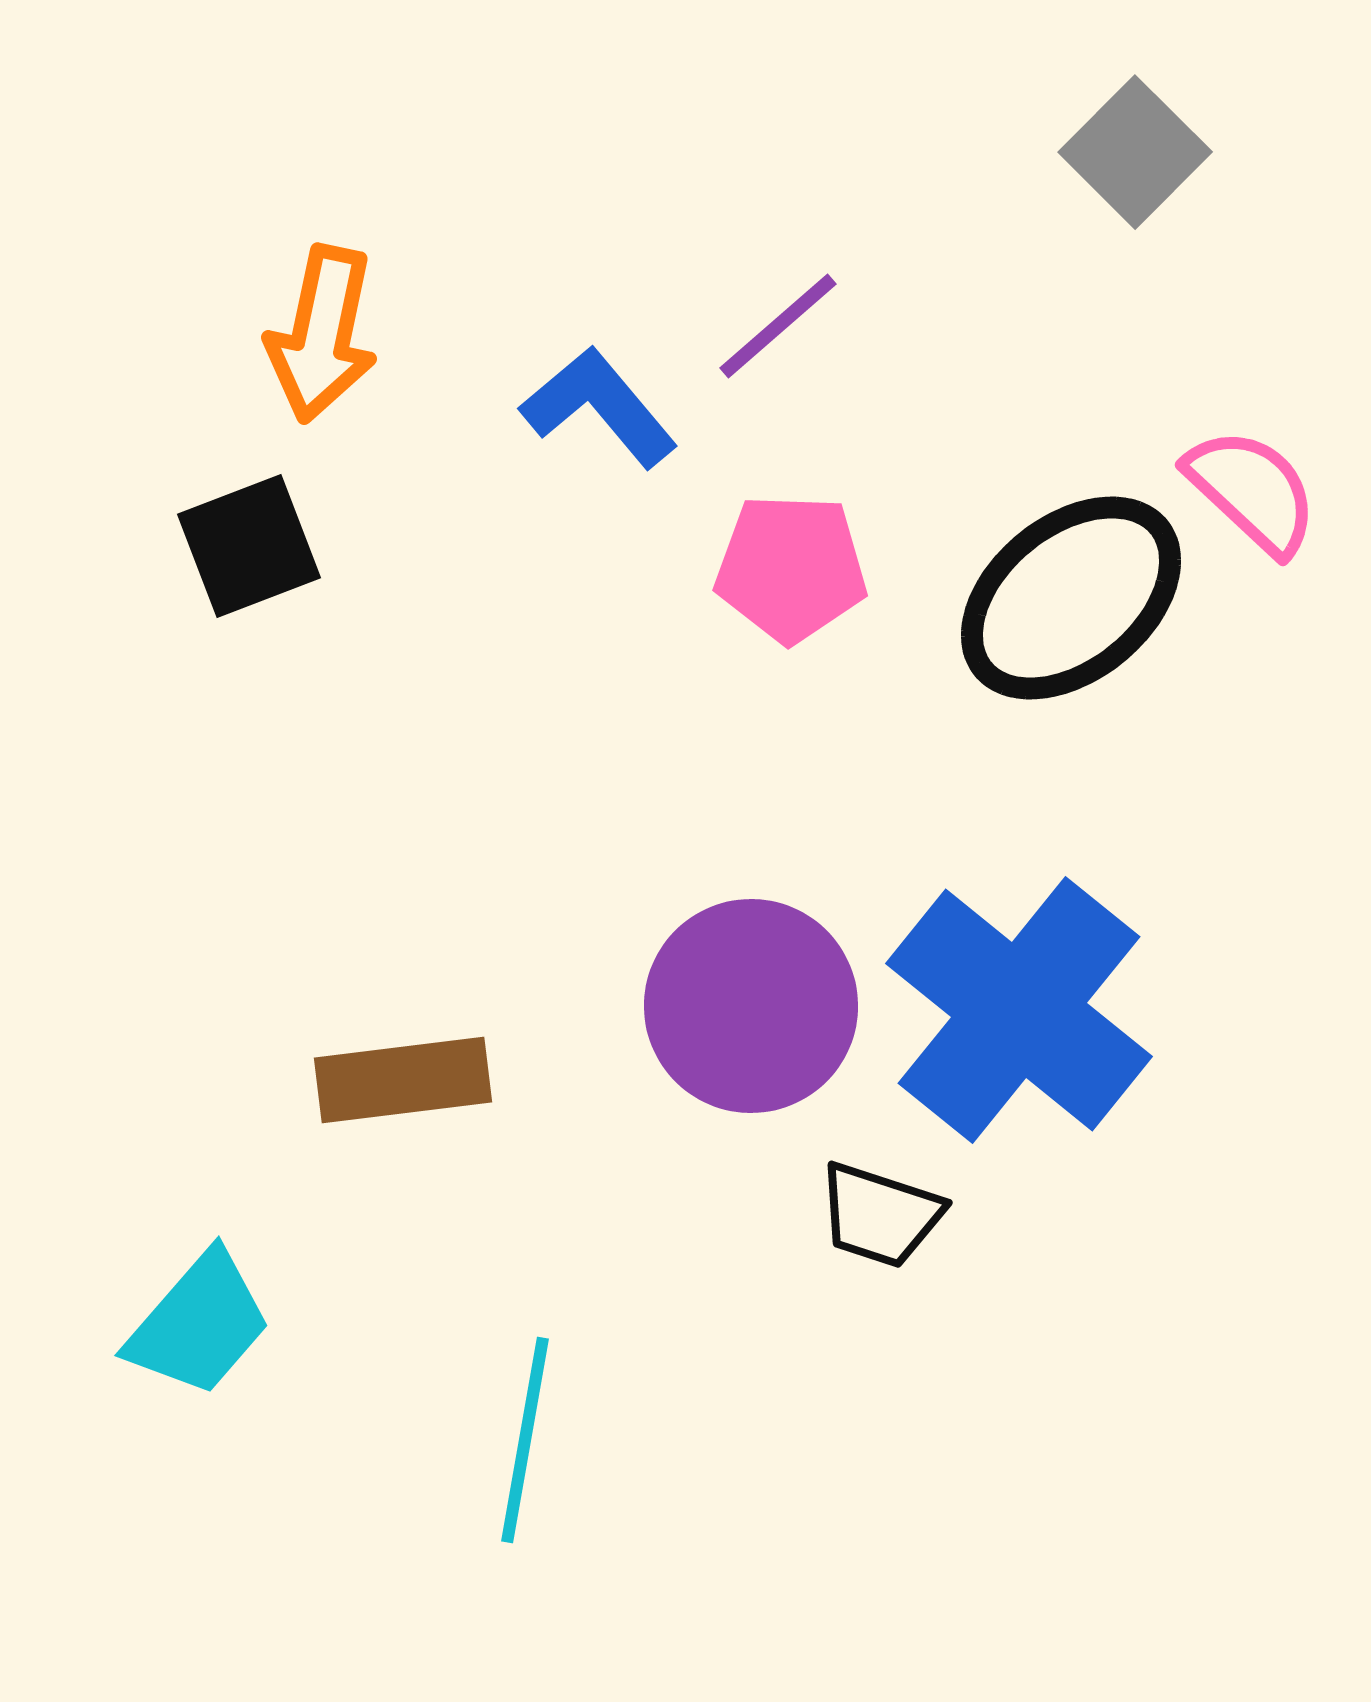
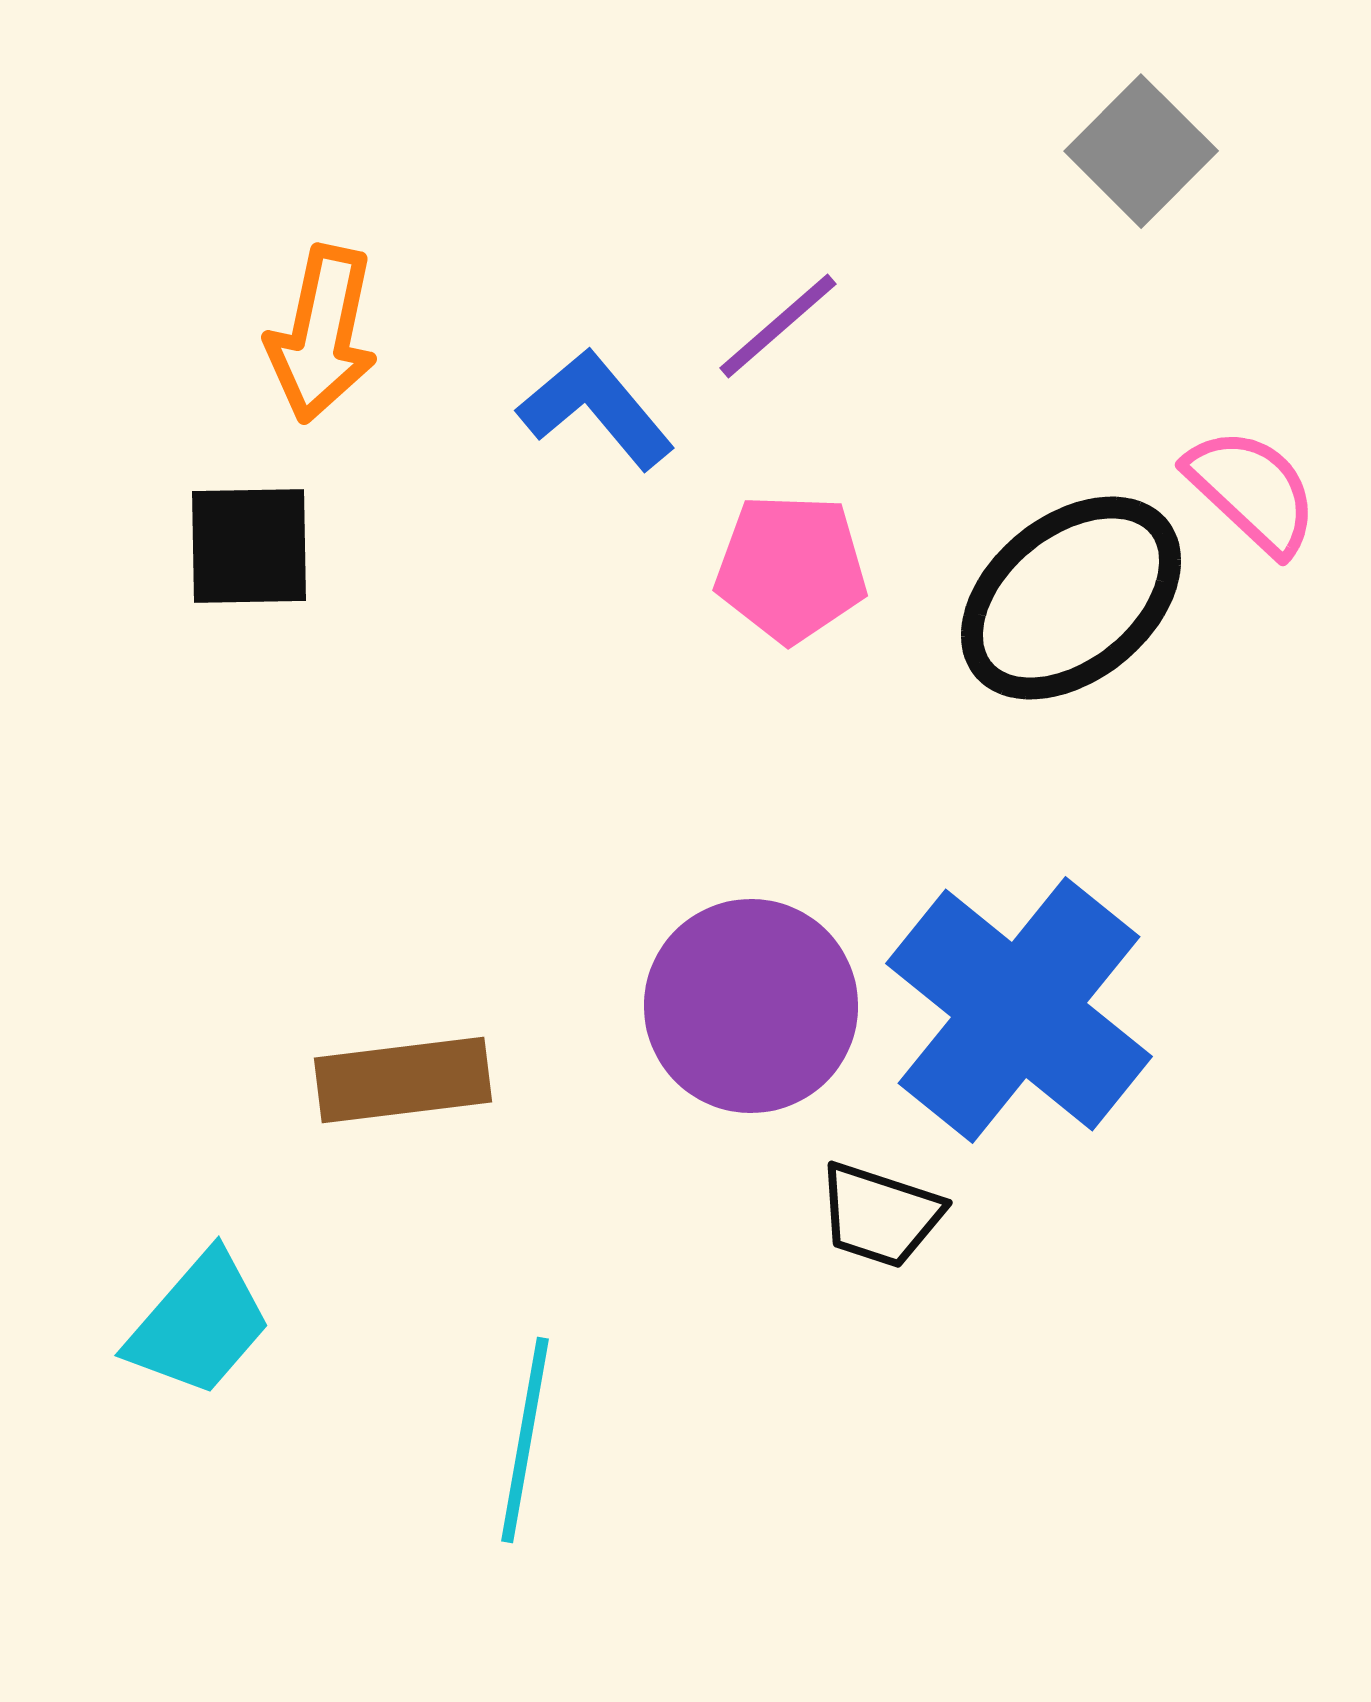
gray square: moved 6 px right, 1 px up
blue L-shape: moved 3 px left, 2 px down
black square: rotated 20 degrees clockwise
